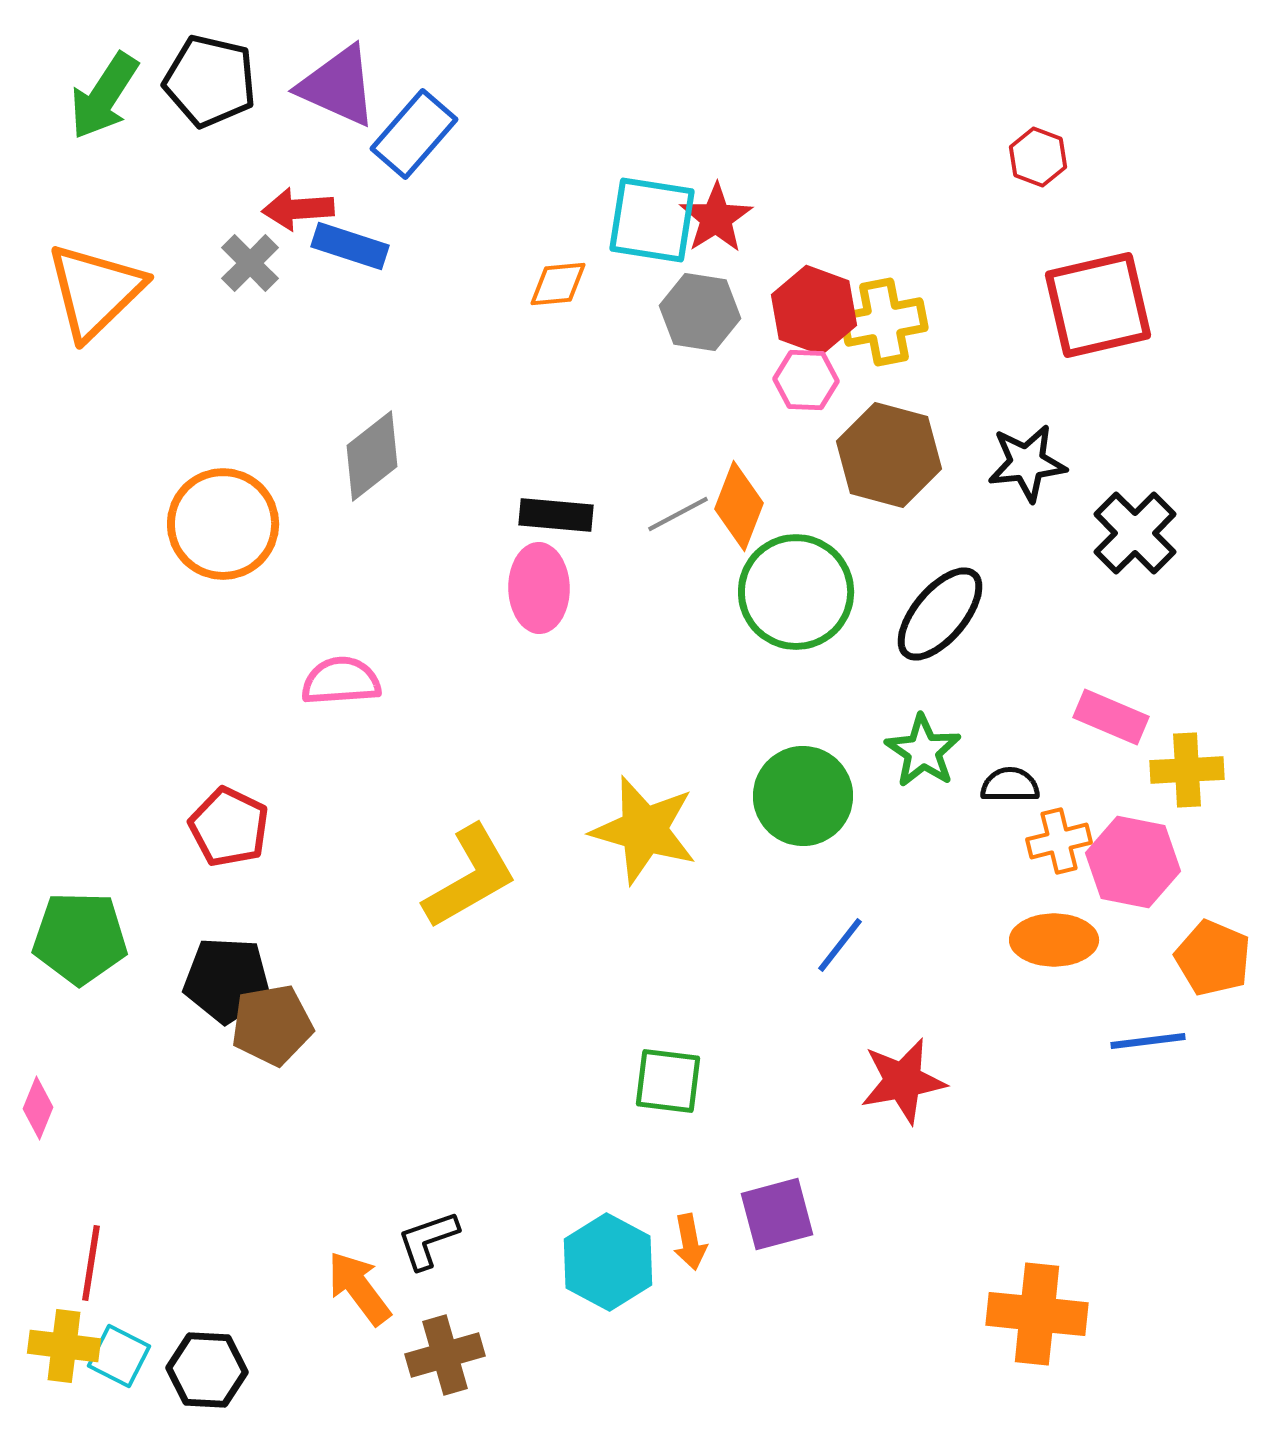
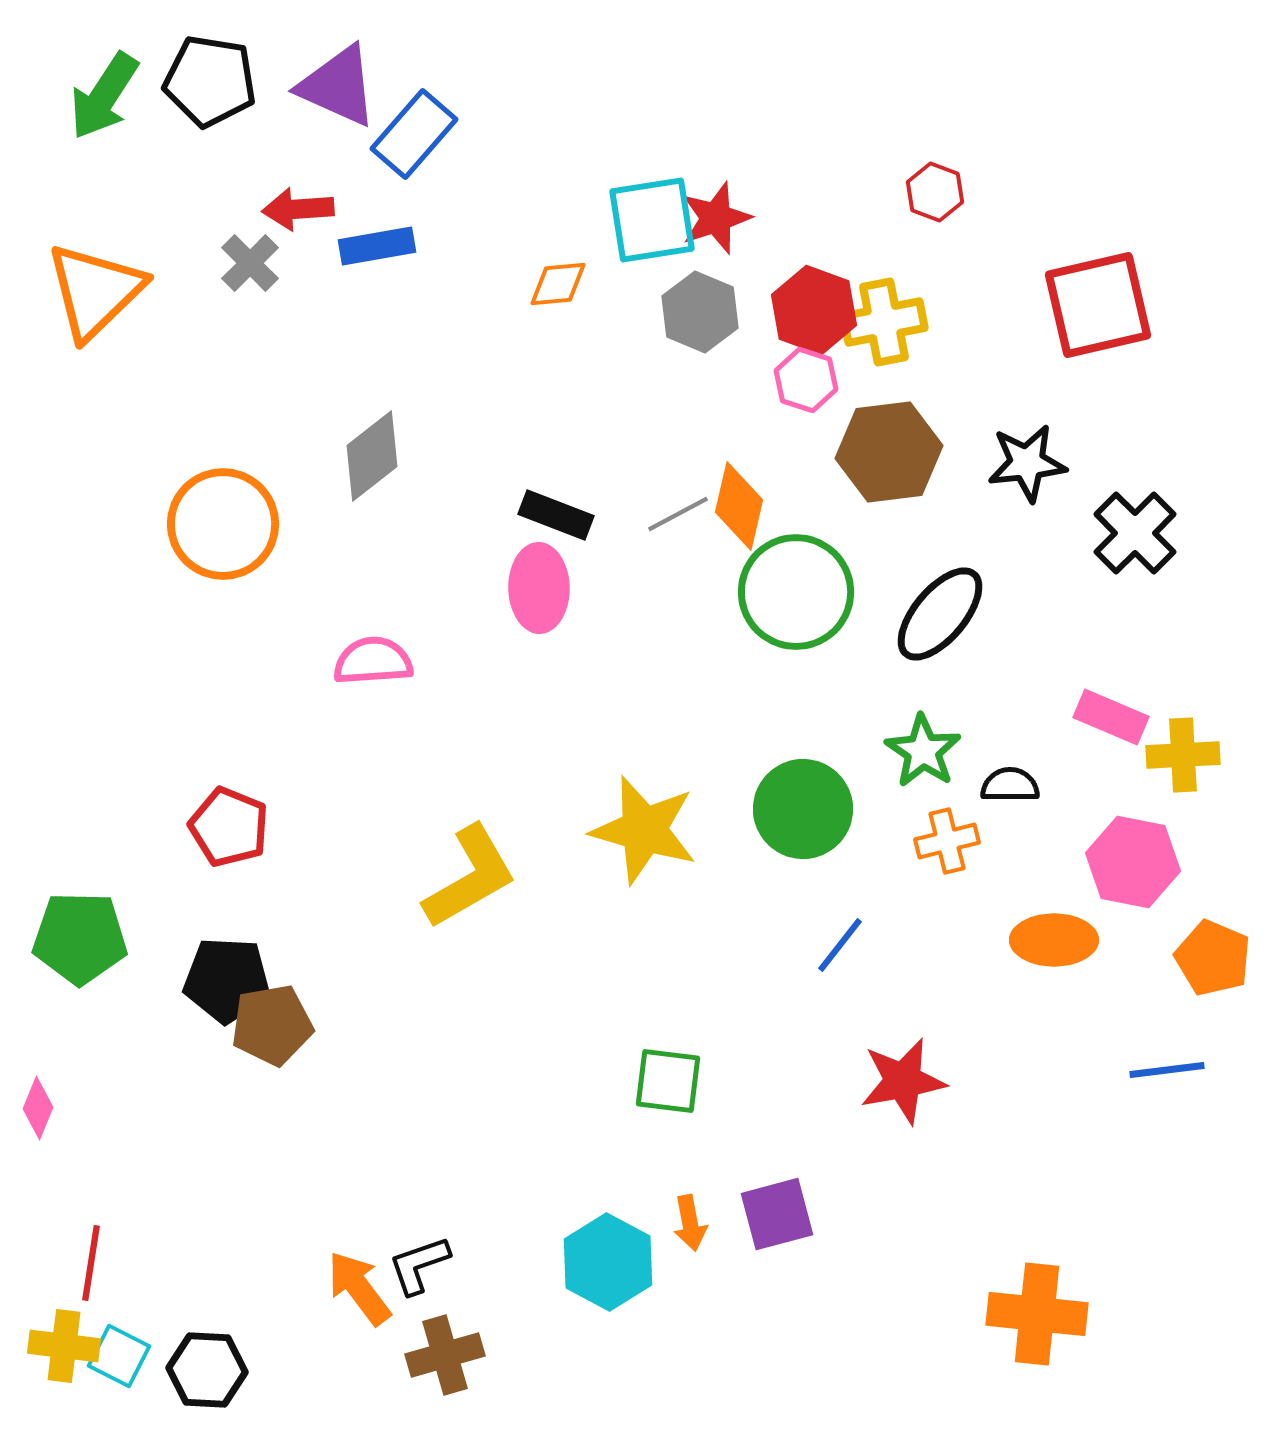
black pentagon at (210, 81): rotated 4 degrees counterclockwise
red hexagon at (1038, 157): moved 103 px left, 35 px down
red star at (716, 218): rotated 14 degrees clockwise
cyan square at (652, 220): rotated 18 degrees counterclockwise
blue rectangle at (350, 246): moved 27 px right; rotated 28 degrees counterclockwise
gray hexagon at (700, 312): rotated 14 degrees clockwise
pink hexagon at (806, 380): rotated 16 degrees clockwise
brown hexagon at (889, 455): moved 3 px up; rotated 22 degrees counterclockwise
orange diamond at (739, 506): rotated 8 degrees counterclockwise
black rectangle at (556, 515): rotated 16 degrees clockwise
pink semicircle at (341, 681): moved 32 px right, 20 px up
yellow cross at (1187, 770): moved 4 px left, 15 px up
green circle at (803, 796): moved 13 px down
red pentagon at (229, 827): rotated 4 degrees counterclockwise
orange cross at (1059, 841): moved 112 px left
blue line at (1148, 1041): moved 19 px right, 29 px down
black L-shape at (428, 1240): moved 9 px left, 25 px down
orange arrow at (690, 1242): moved 19 px up
